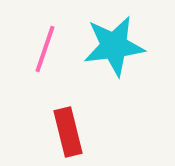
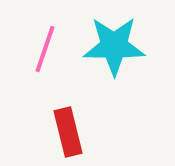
cyan star: rotated 8 degrees clockwise
